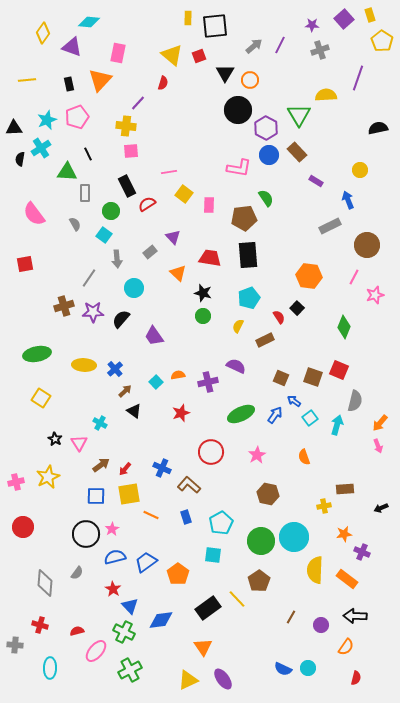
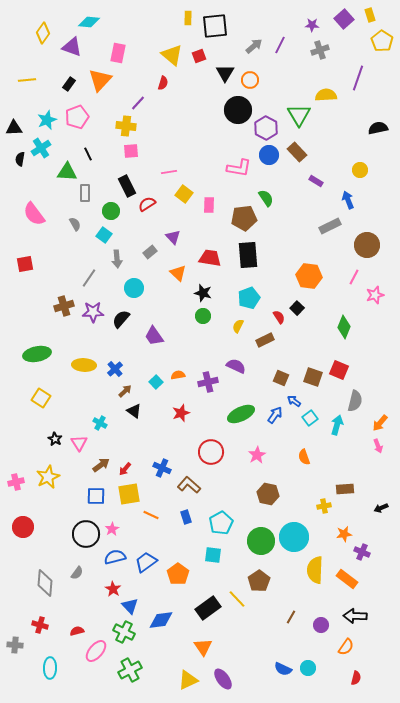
black rectangle at (69, 84): rotated 48 degrees clockwise
